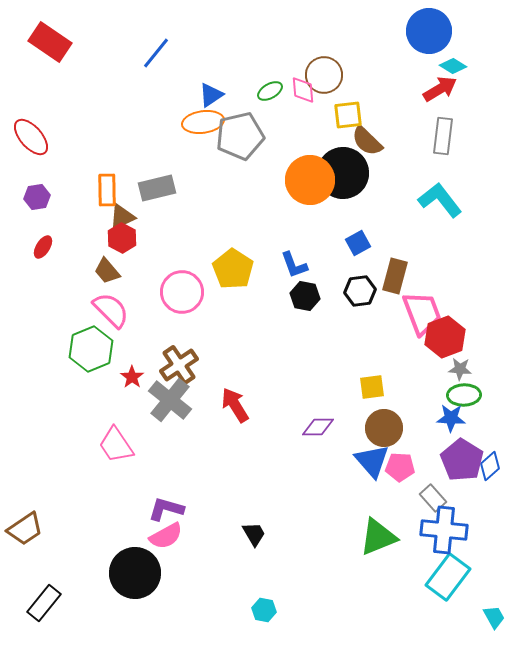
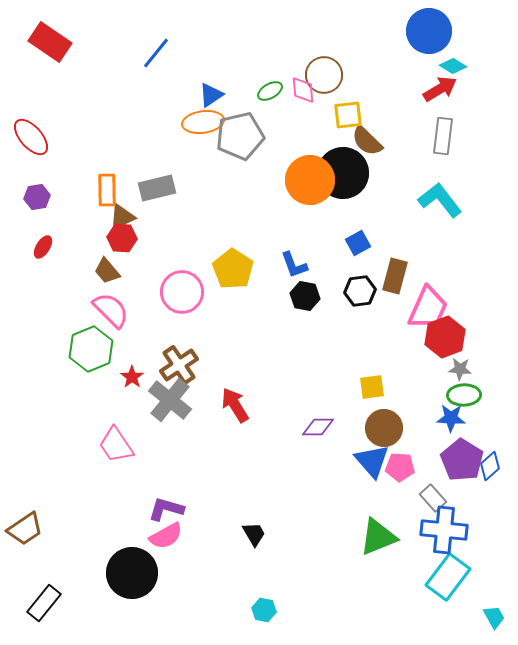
red hexagon at (122, 238): rotated 24 degrees counterclockwise
pink trapezoid at (422, 313): moved 6 px right, 5 px up; rotated 45 degrees clockwise
black circle at (135, 573): moved 3 px left
